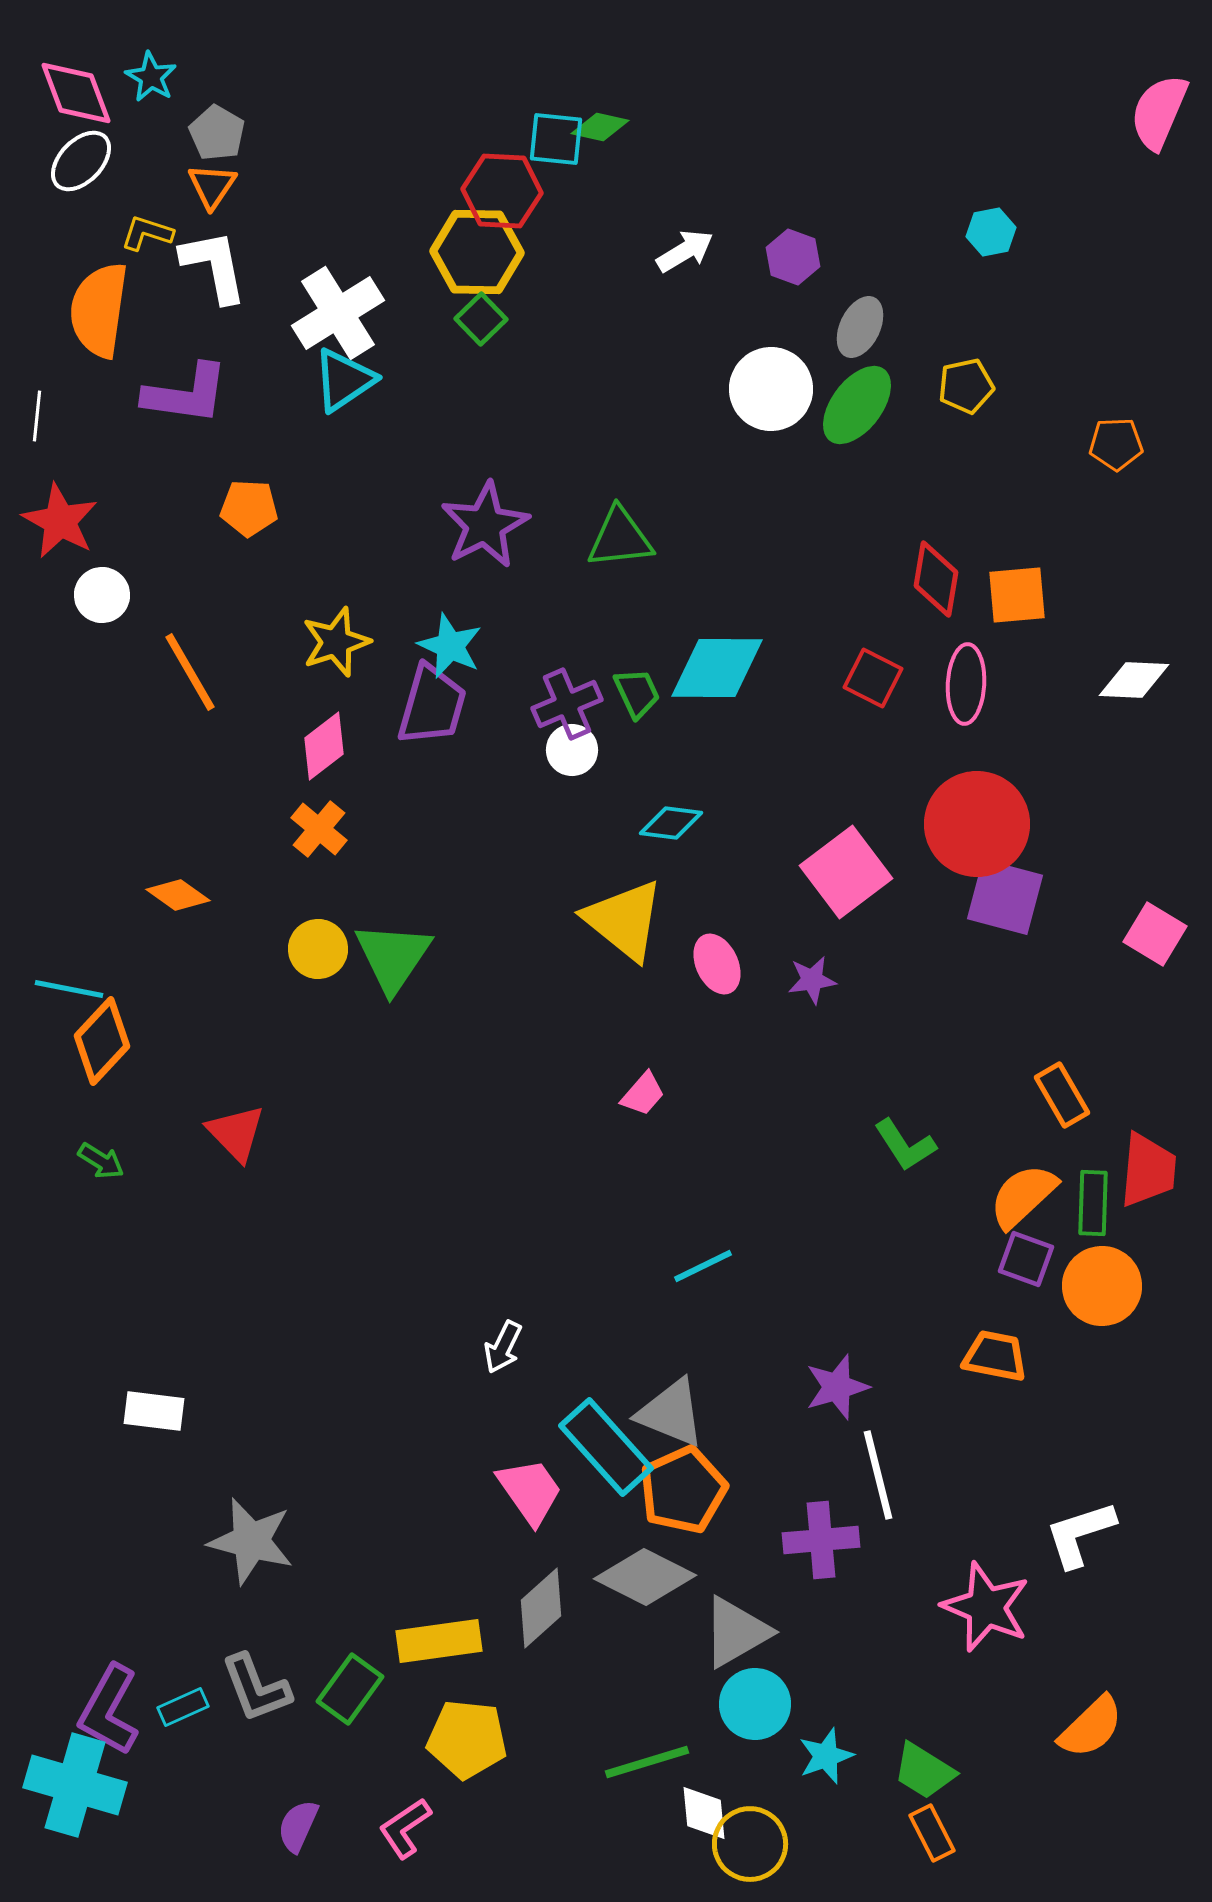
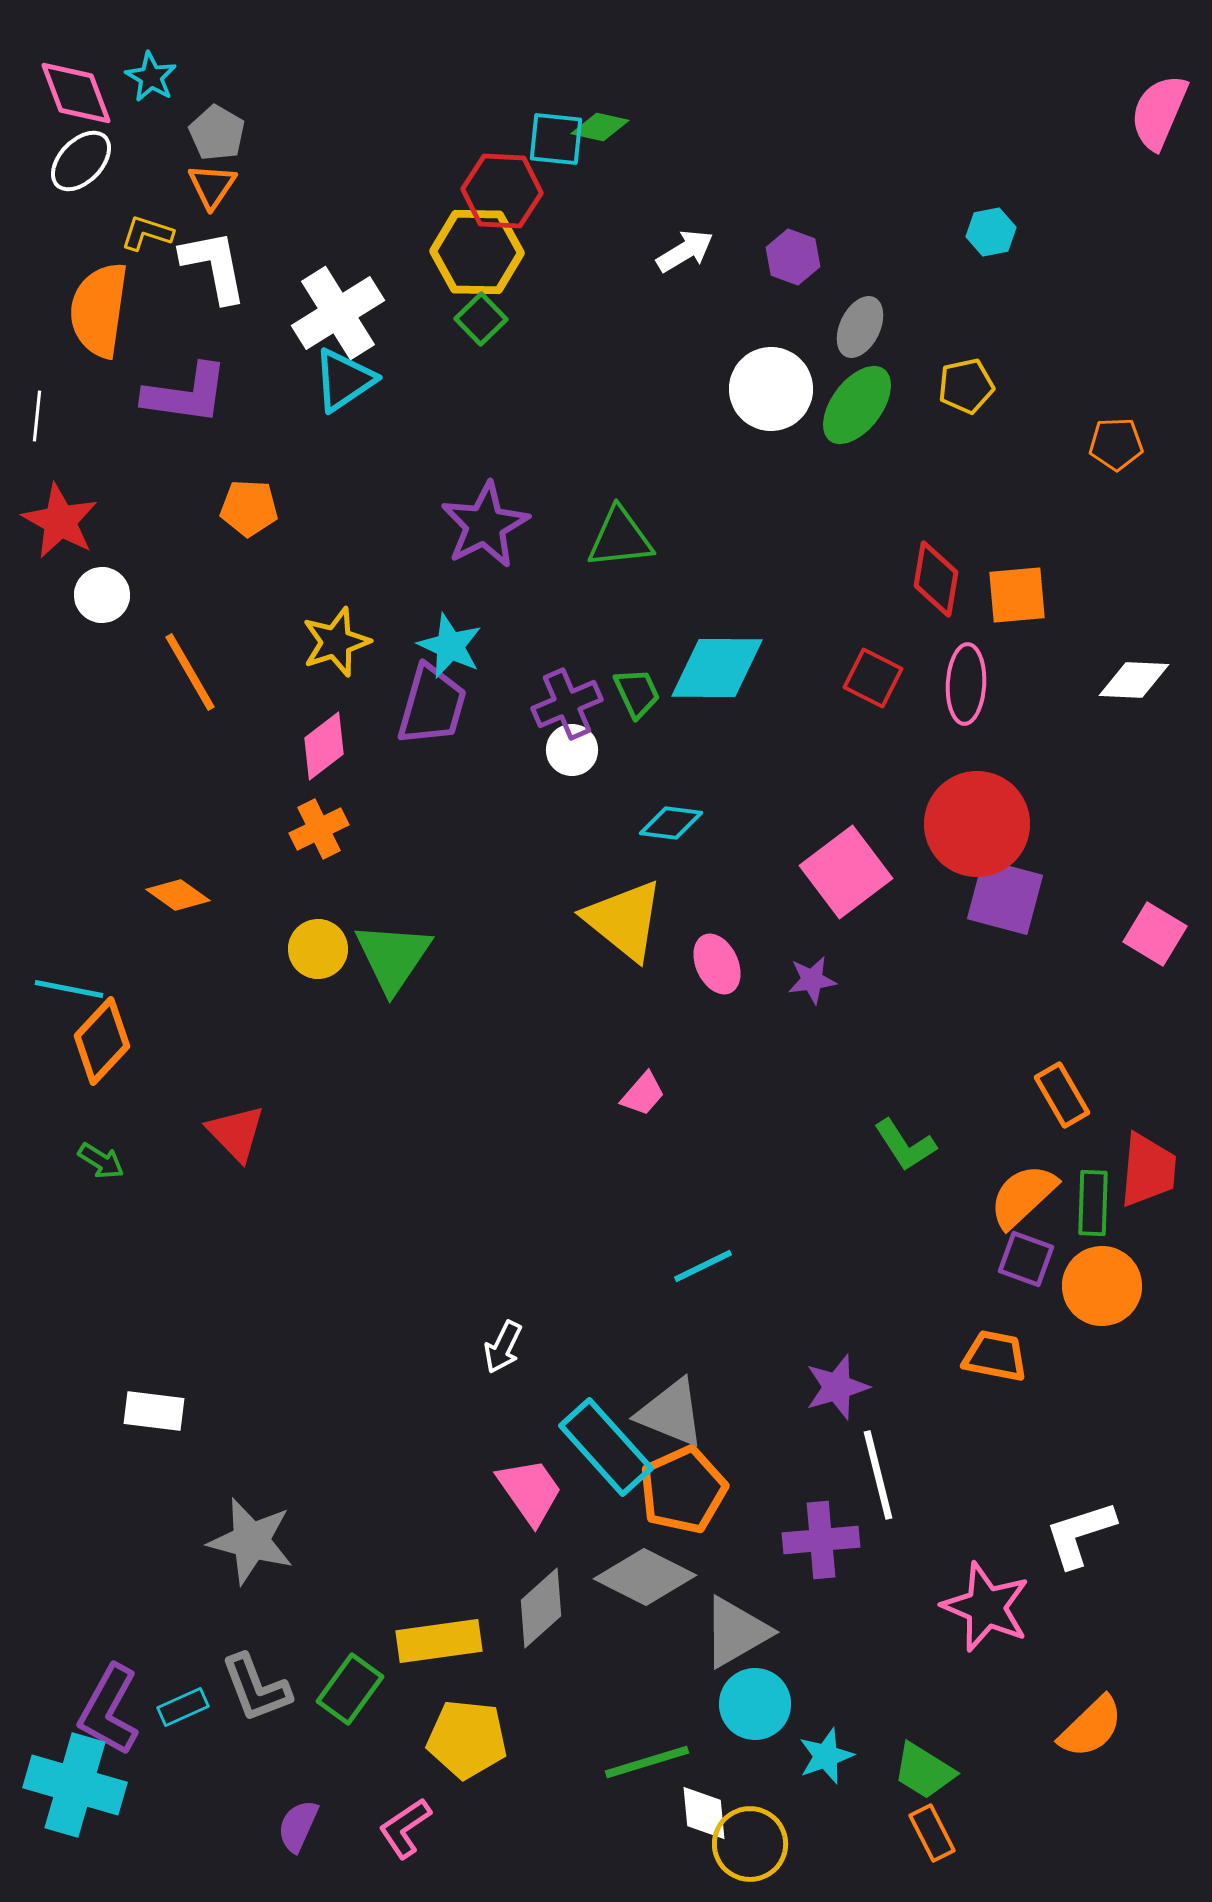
orange cross at (319, 829): rotated 24 degrees clockwise
